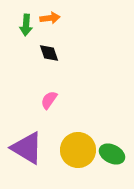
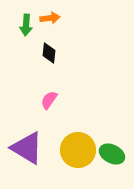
black diamond: rotated 25 degrees clockwise
